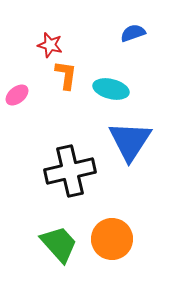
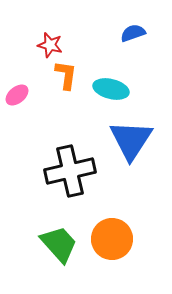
blue triangle: moved 1 px right, 1 px up
